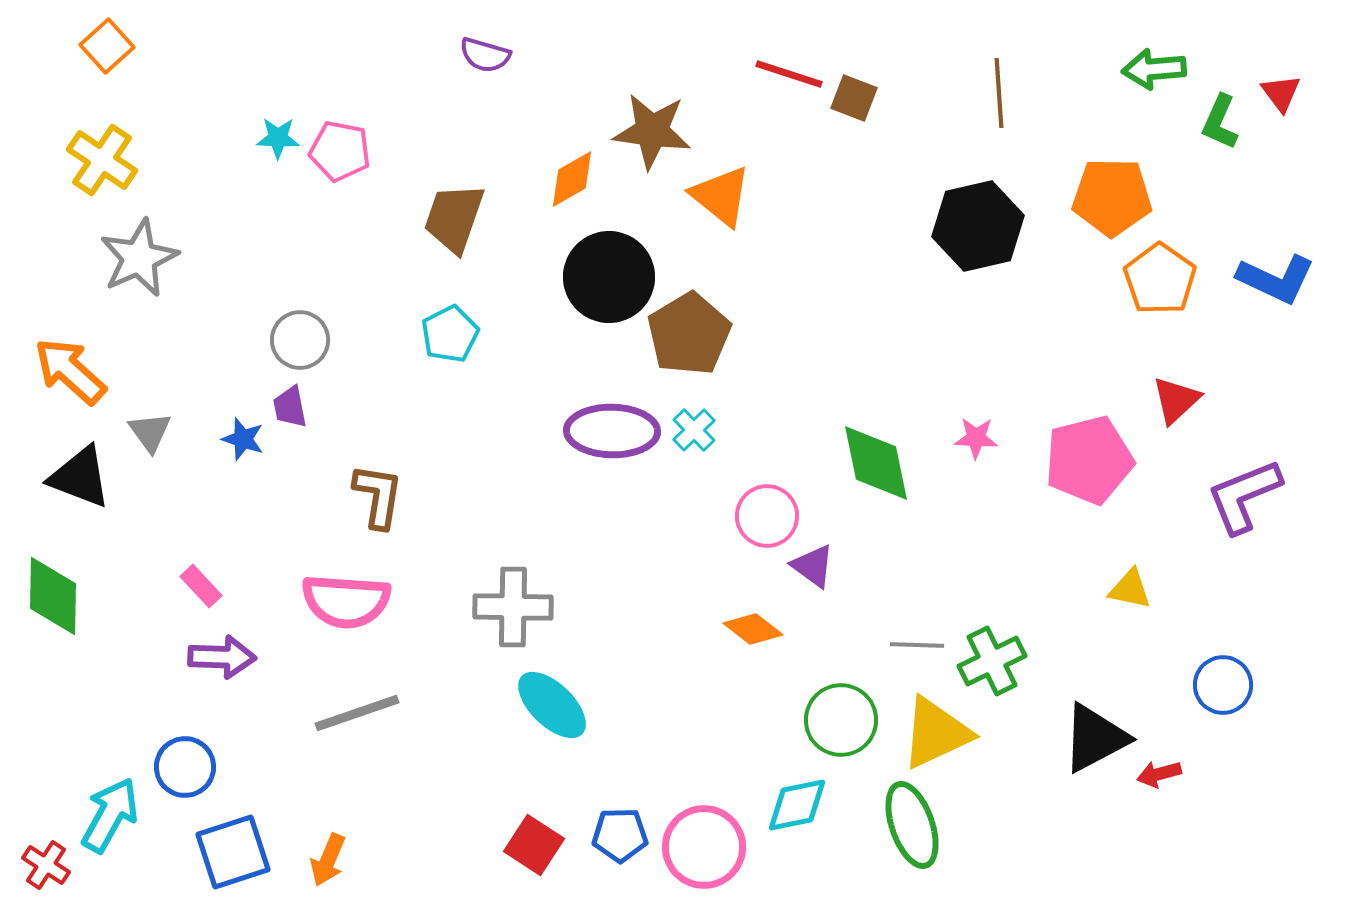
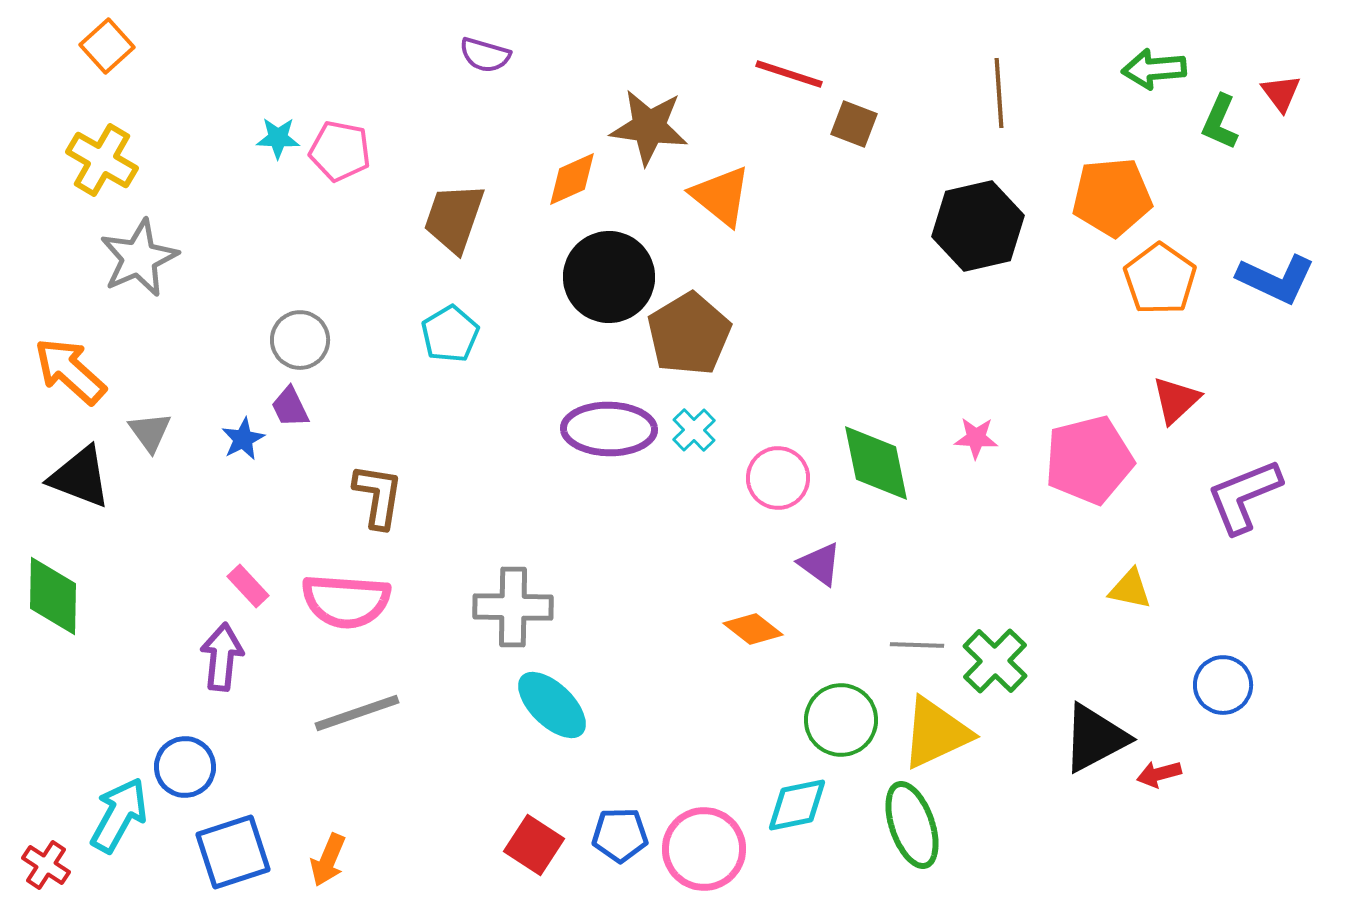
brown square at (854, 98): moved 26 px down
brown star at (652, 131): moved 3 px left, 4 px up
yellow cross at (102, 160): rotated 4 degrees counterclockwise
orange diamond at (572, 179): rotated 6 degrees clockwise
orange pentagon at (1112, 197): rotated 6 degrees counterclockwise
cyan pentagon at (450, 334): rotated 4 degrees counterclockwise
purple trapezoid at (290, 407): rotated 15 degrees counterclockwise
purple ellipse at (612, 431): moved 3 px left, 2 px up
blue star at (243, 439): rotated 27 degrees clockwise
pink circle at (767, 516): moved 11 px right, 38 px up
purple triangle at (813, 566): moved 7 px right, 2 px up
pink rectangle at (201, 586): moved 47 px right
purple arrow at (222, 657): rotated 86 degrees counterclockwise
green cross at (992, 661): moved 3 px right; rotated 20 degrees counterclockwise
cyan arrow at (110, 815): moved 9 px right
pink circle at (704, 847): moved 2 px down
